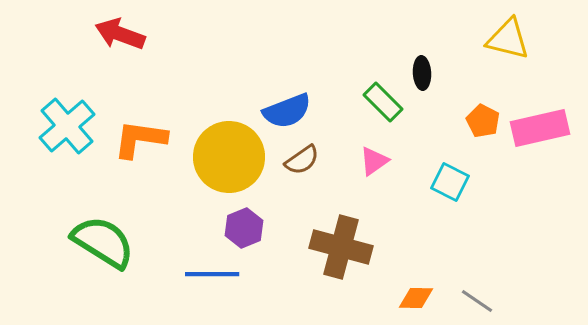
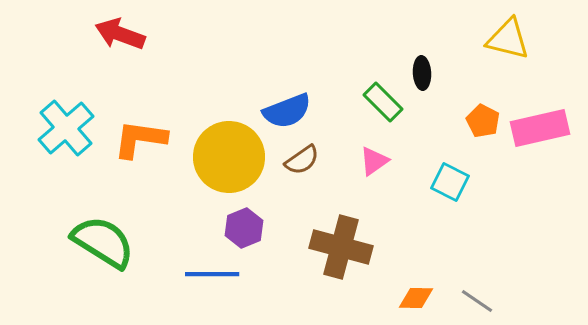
cyan cross: moved 1 px left, 2 px down
